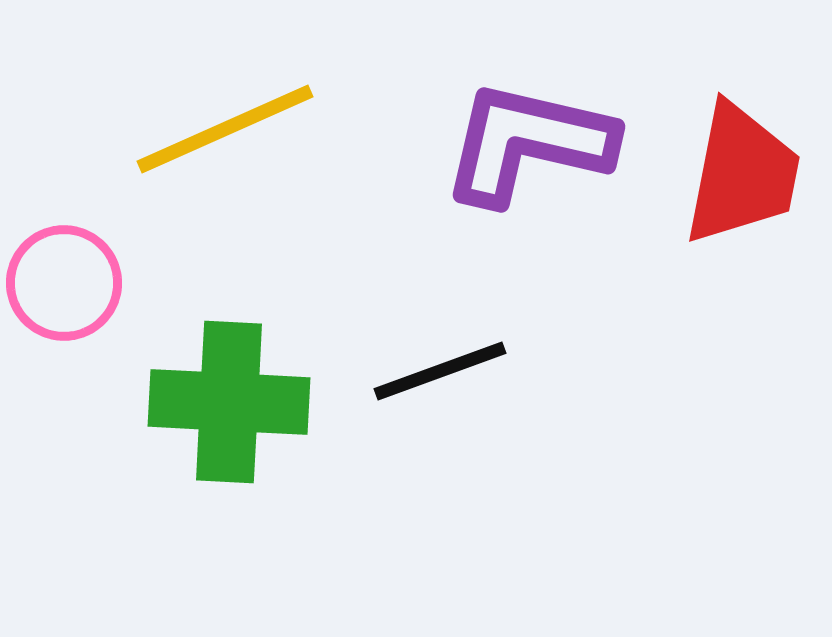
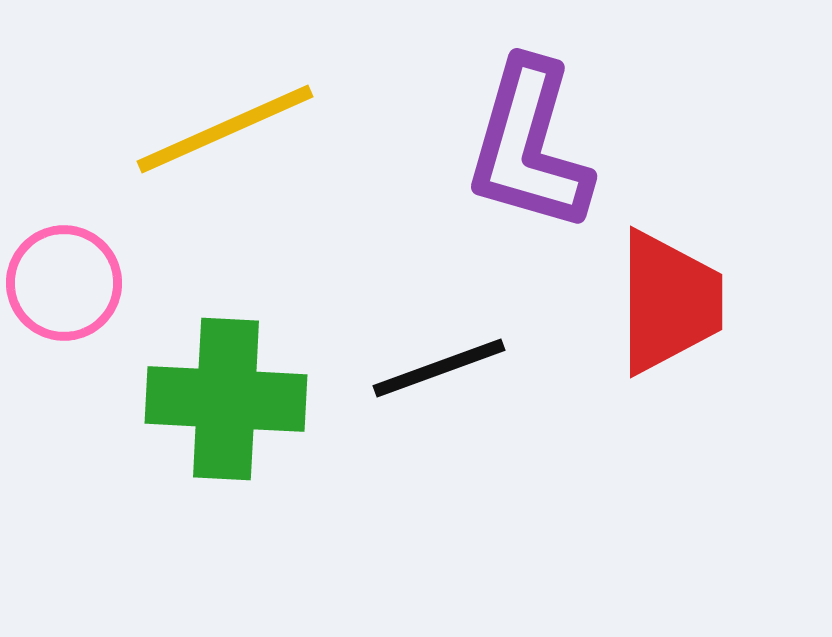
purple L-shape: moved 1 px right, 3 px down; rotated 87 degrees counterclockwise
red trapezoid: moved 73 px left, 128 px down; rotated 11 degrees counterclockwise
black line: moved 1 px left, 3 px up
green cross: moved 3 px left, 3 px up
